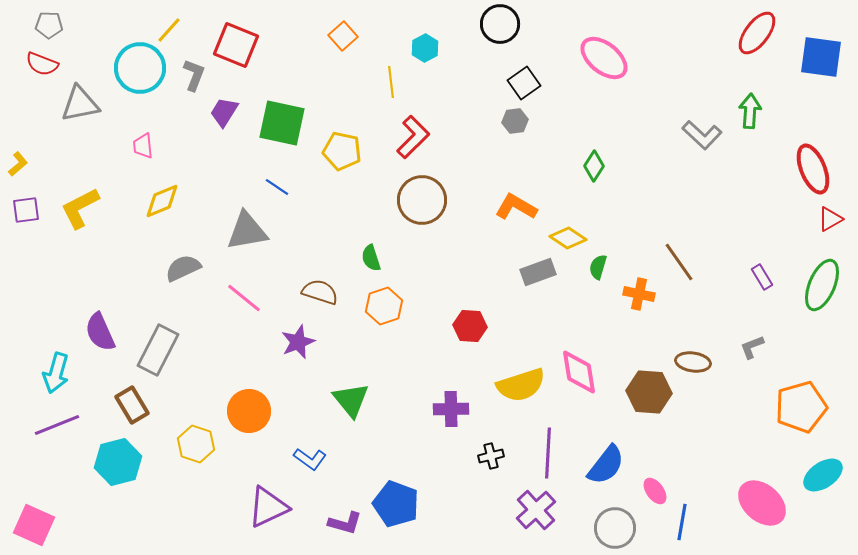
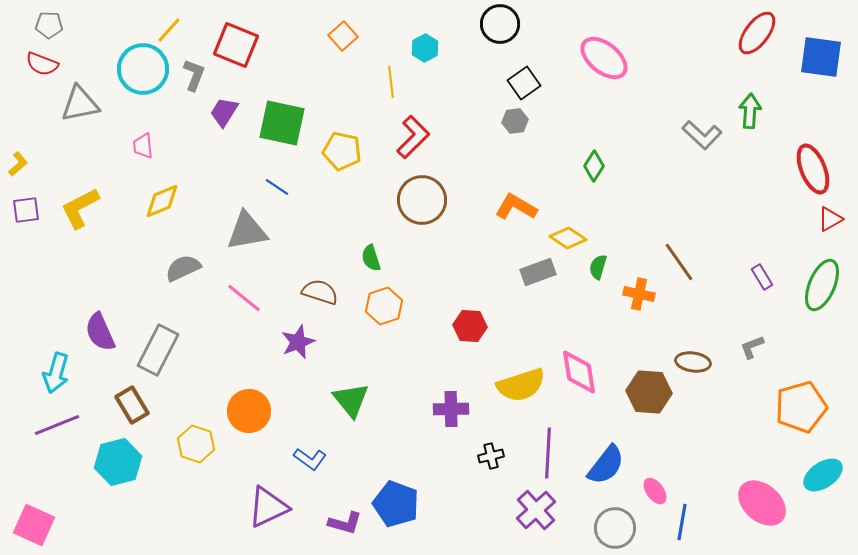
cyan circle at (140, 68): moved 3 px right, 1 px down
